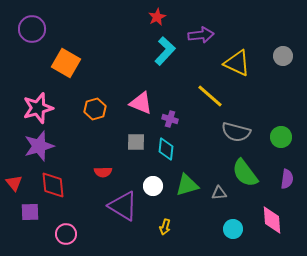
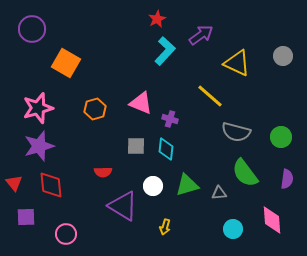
red star: moved 2 px down
purple arrow: rotated 30 degrees counterclockwise
gray square: moved 4 px down
red diamond: moved 2 px left
purple square: moved 4 px left, 5 px down
